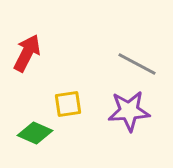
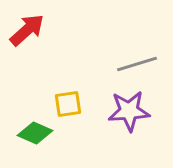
red arrow: moved 23 px up; rotated 21 degrees clockwise
gray line: rotated 45 degrees counterclockwise
